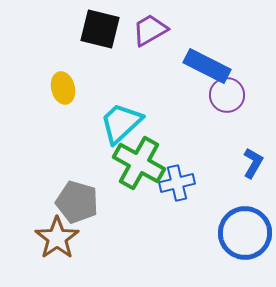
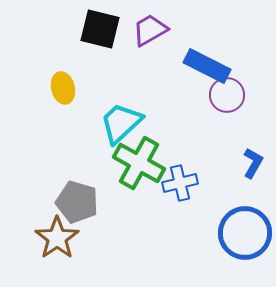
blue cross: moved 3 px right
